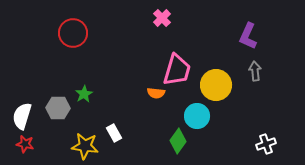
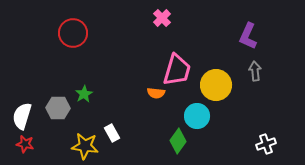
white rectangle: moved 2 px left
